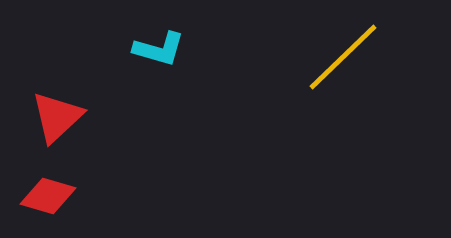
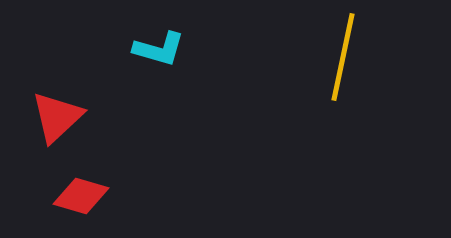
yellow line: rotated 34 degrees counterclockwise
red diamond: moved 33 px right
